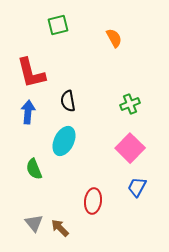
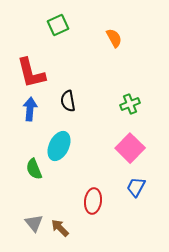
green square: rotated 10 degrees counterclockwise
blue arrow: moved 2 px right, 3 px up
cyan ellipse: moved 5 px left, 5 px down
blue trapezoid: moved 1 px left
